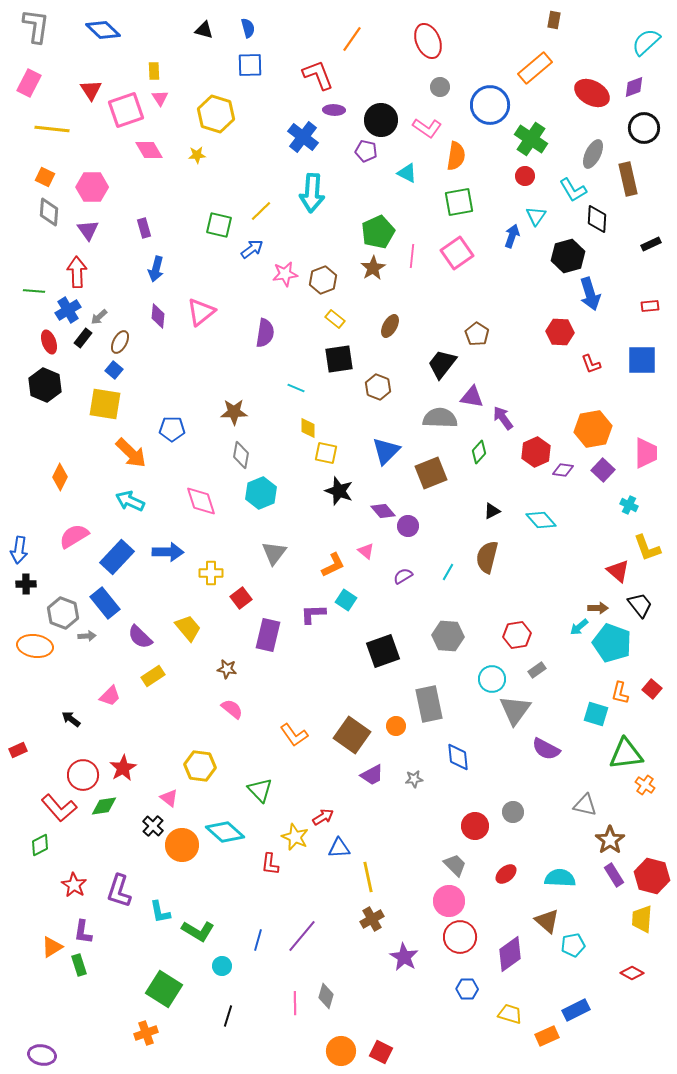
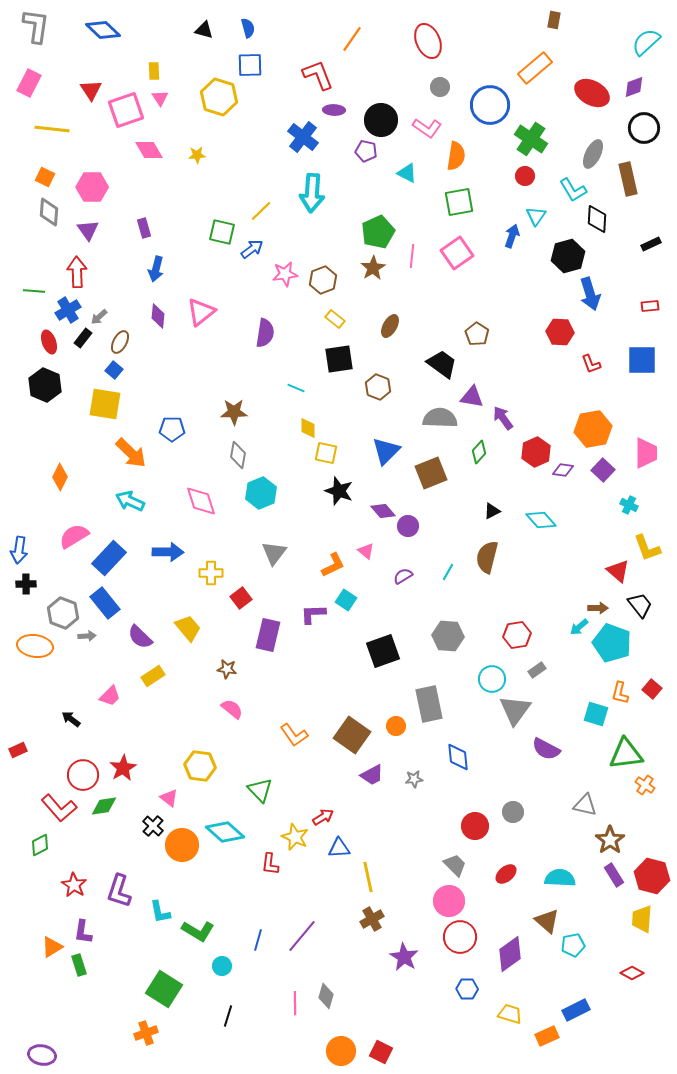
yellow hexagon at (216, 114): moved 3 px right, 17 px up
green square at (219, 225): moved 3 px right, 7 px down
black trapezoid at (442, 364): rotated 88 degrees clockwise
gray diamond at (241, 455): moved 3 px left
blue rectangle at (117, 557): moved 8 px left, 1 px down
